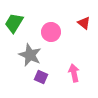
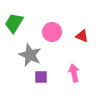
red triangle: moved 2 px left, 13 px down; rotated 16 degrees counterclockwise
pink circle: moved 1 px right
purple square: rotated 24 degrees counterclockwise
